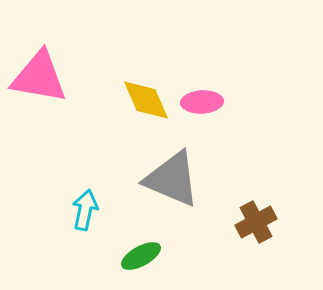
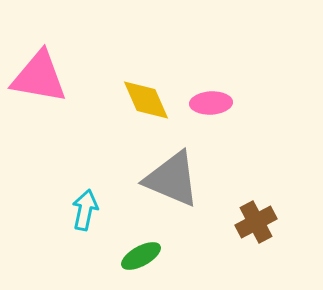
pink ellipse: moved 9 px right, 1 px down
